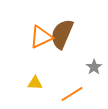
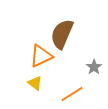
orange triangle: moved 19 px down
yellow triangle: rotated 35 degrees clockwise
